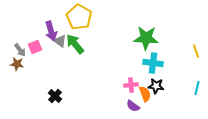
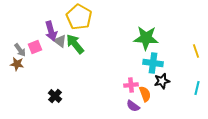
black star: moved 6 px right, 5 px up; rotated 21 degrees counterclockwise
